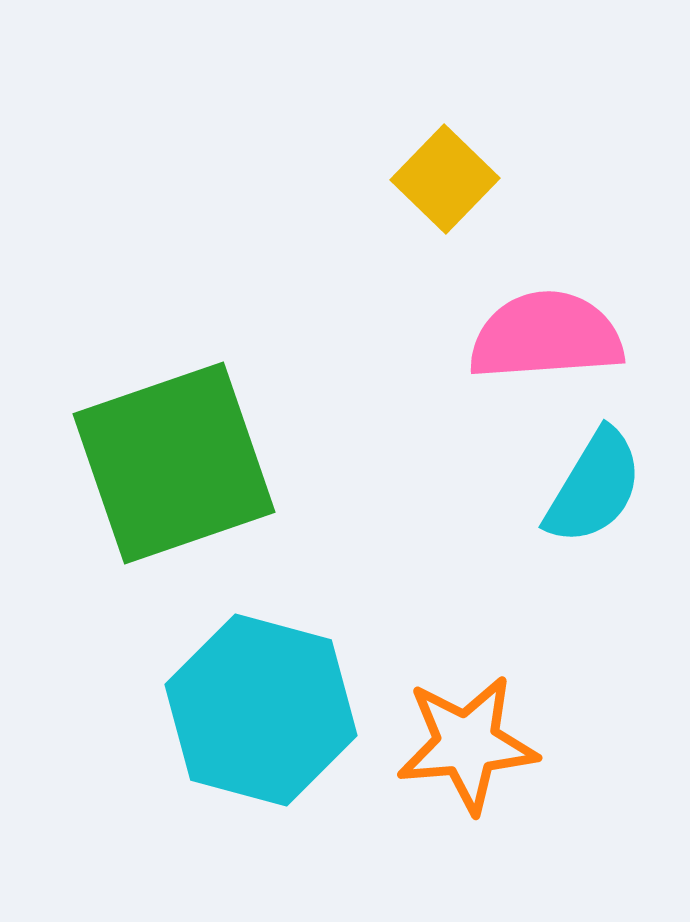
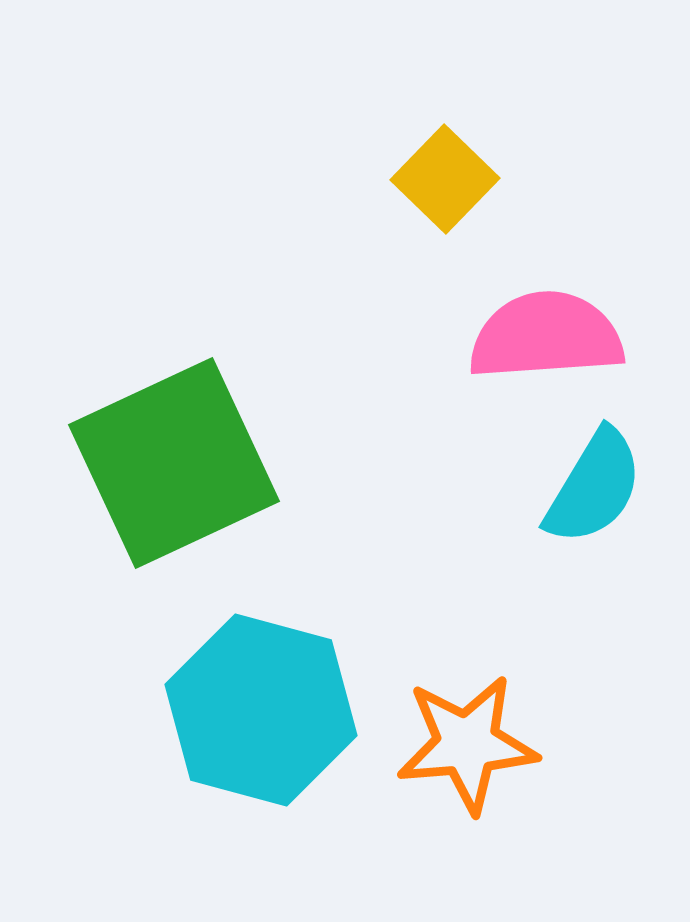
green square: rotated 6 degrees counterclockwise
